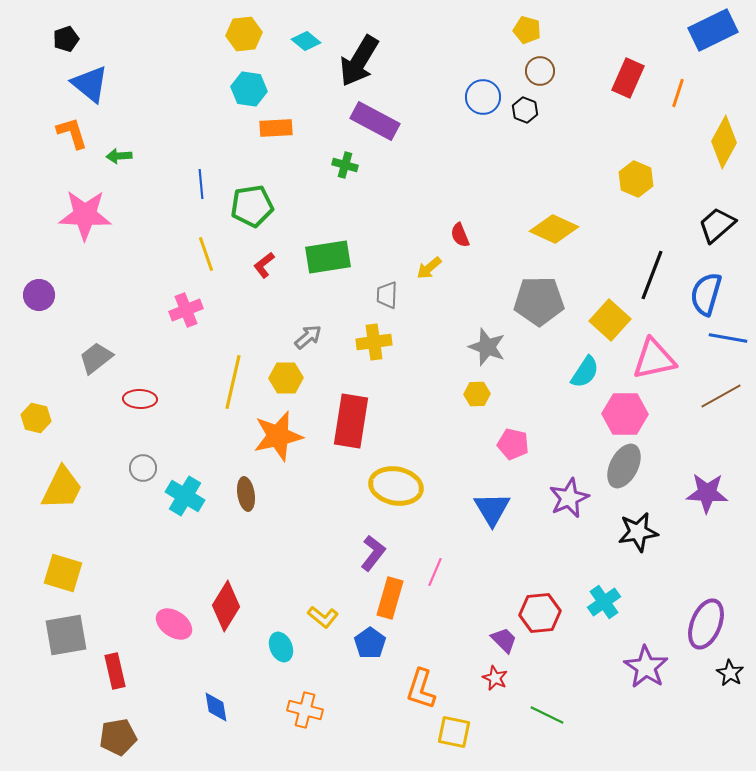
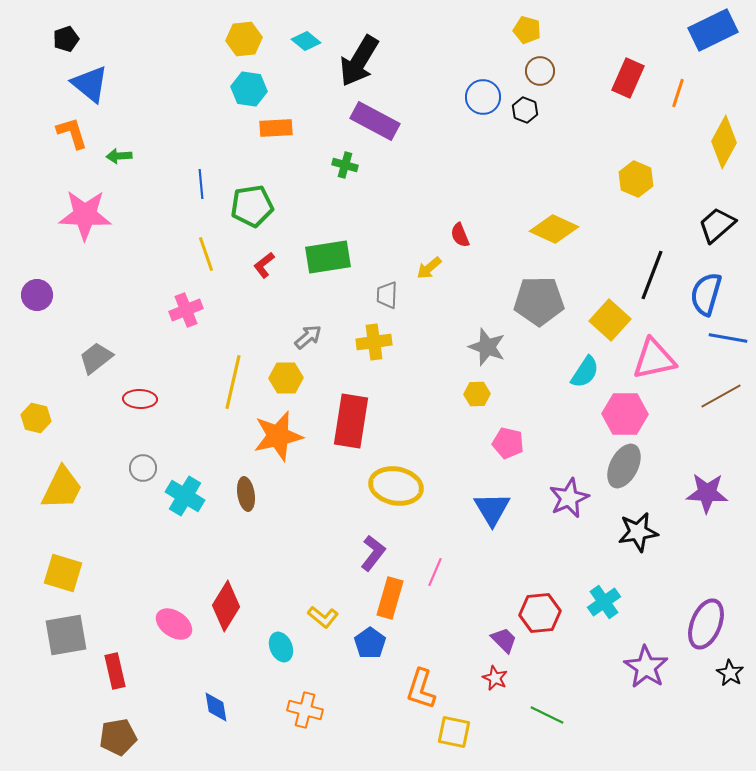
yellow hexagon at (244, 34): moved 5 px down
purple circle at (39, 295): moved 2 px left
pink pentagon at (513, 444): moved 5 px left, 1 px up
